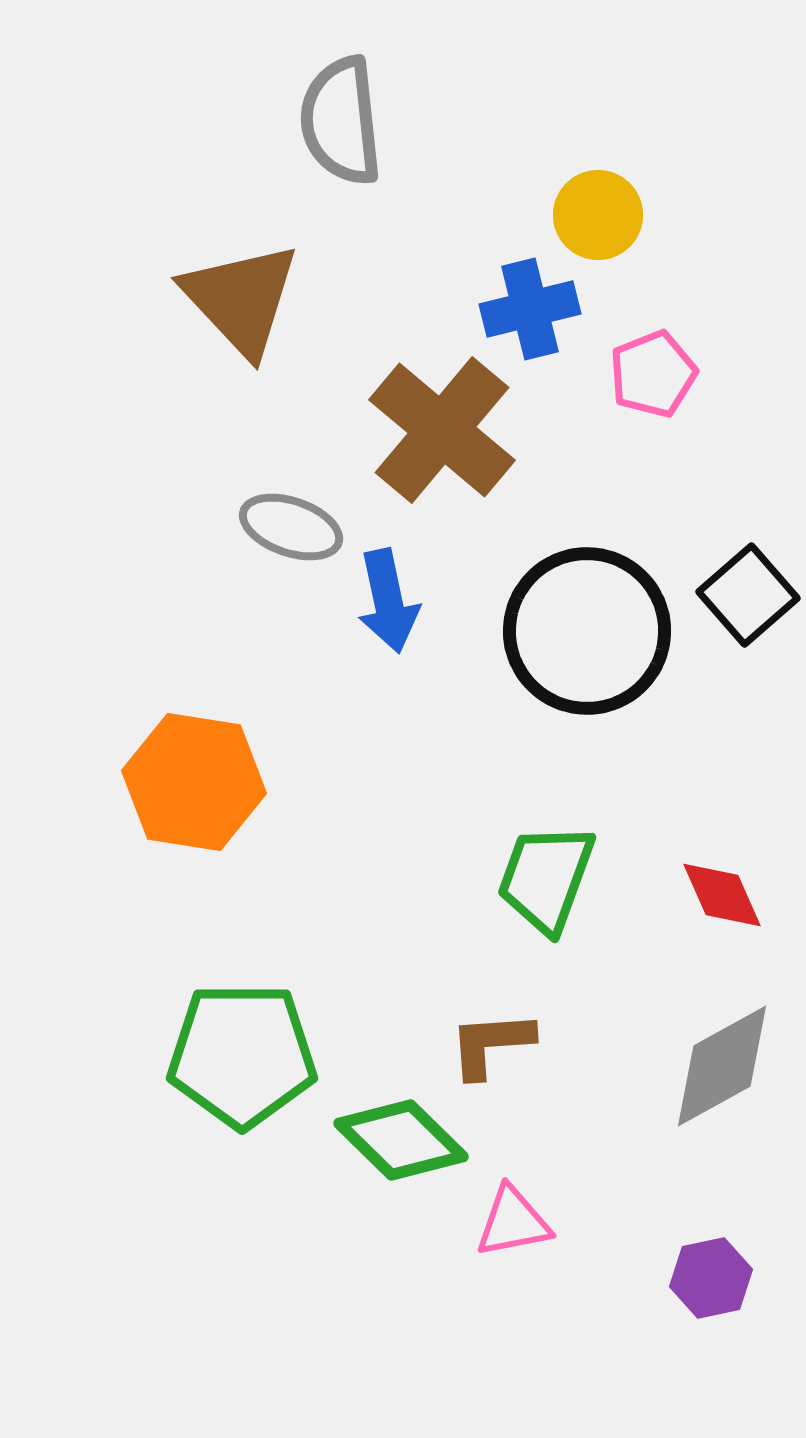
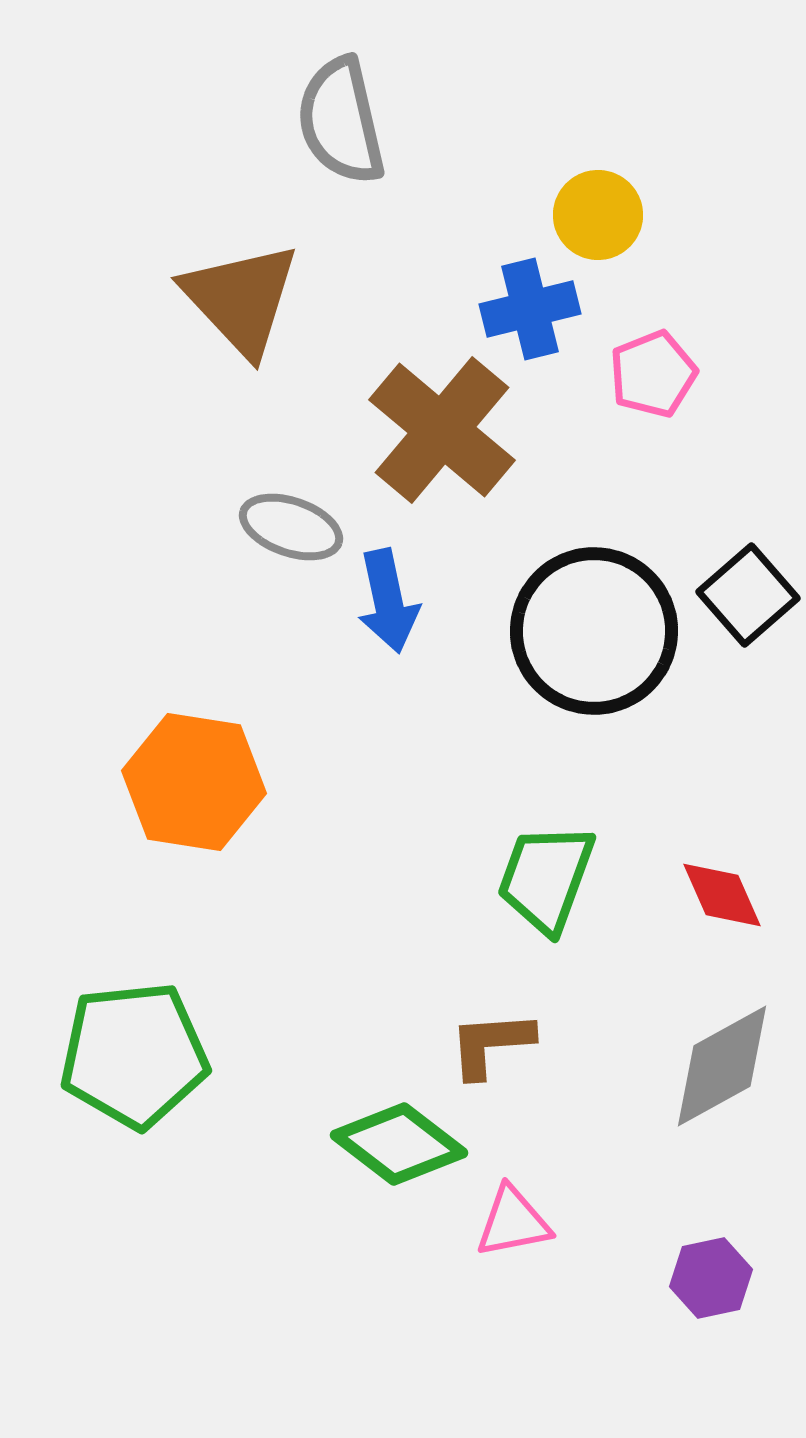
gray semicircle: rotated 7 degrees counterclockwise
black circle: moved 7 px right
green pentagon: moved 108 px left; rotated 6 degrees counterclockwise
green diamond: moved 2 px left, 4 px down; rotated 7 degrees counterclockwise
